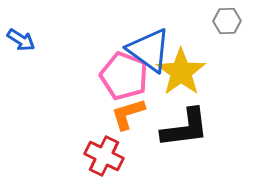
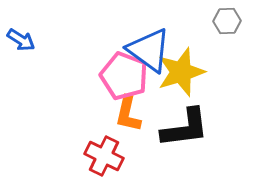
yellow star: rotated 18 degrees clockwise
orange L-shape: rotated 60 degrees counterclockwise
